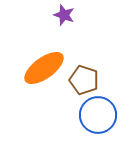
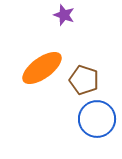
orange ellipse: moved 2 px left
blue circle: moved 1 px left, 4 px down
